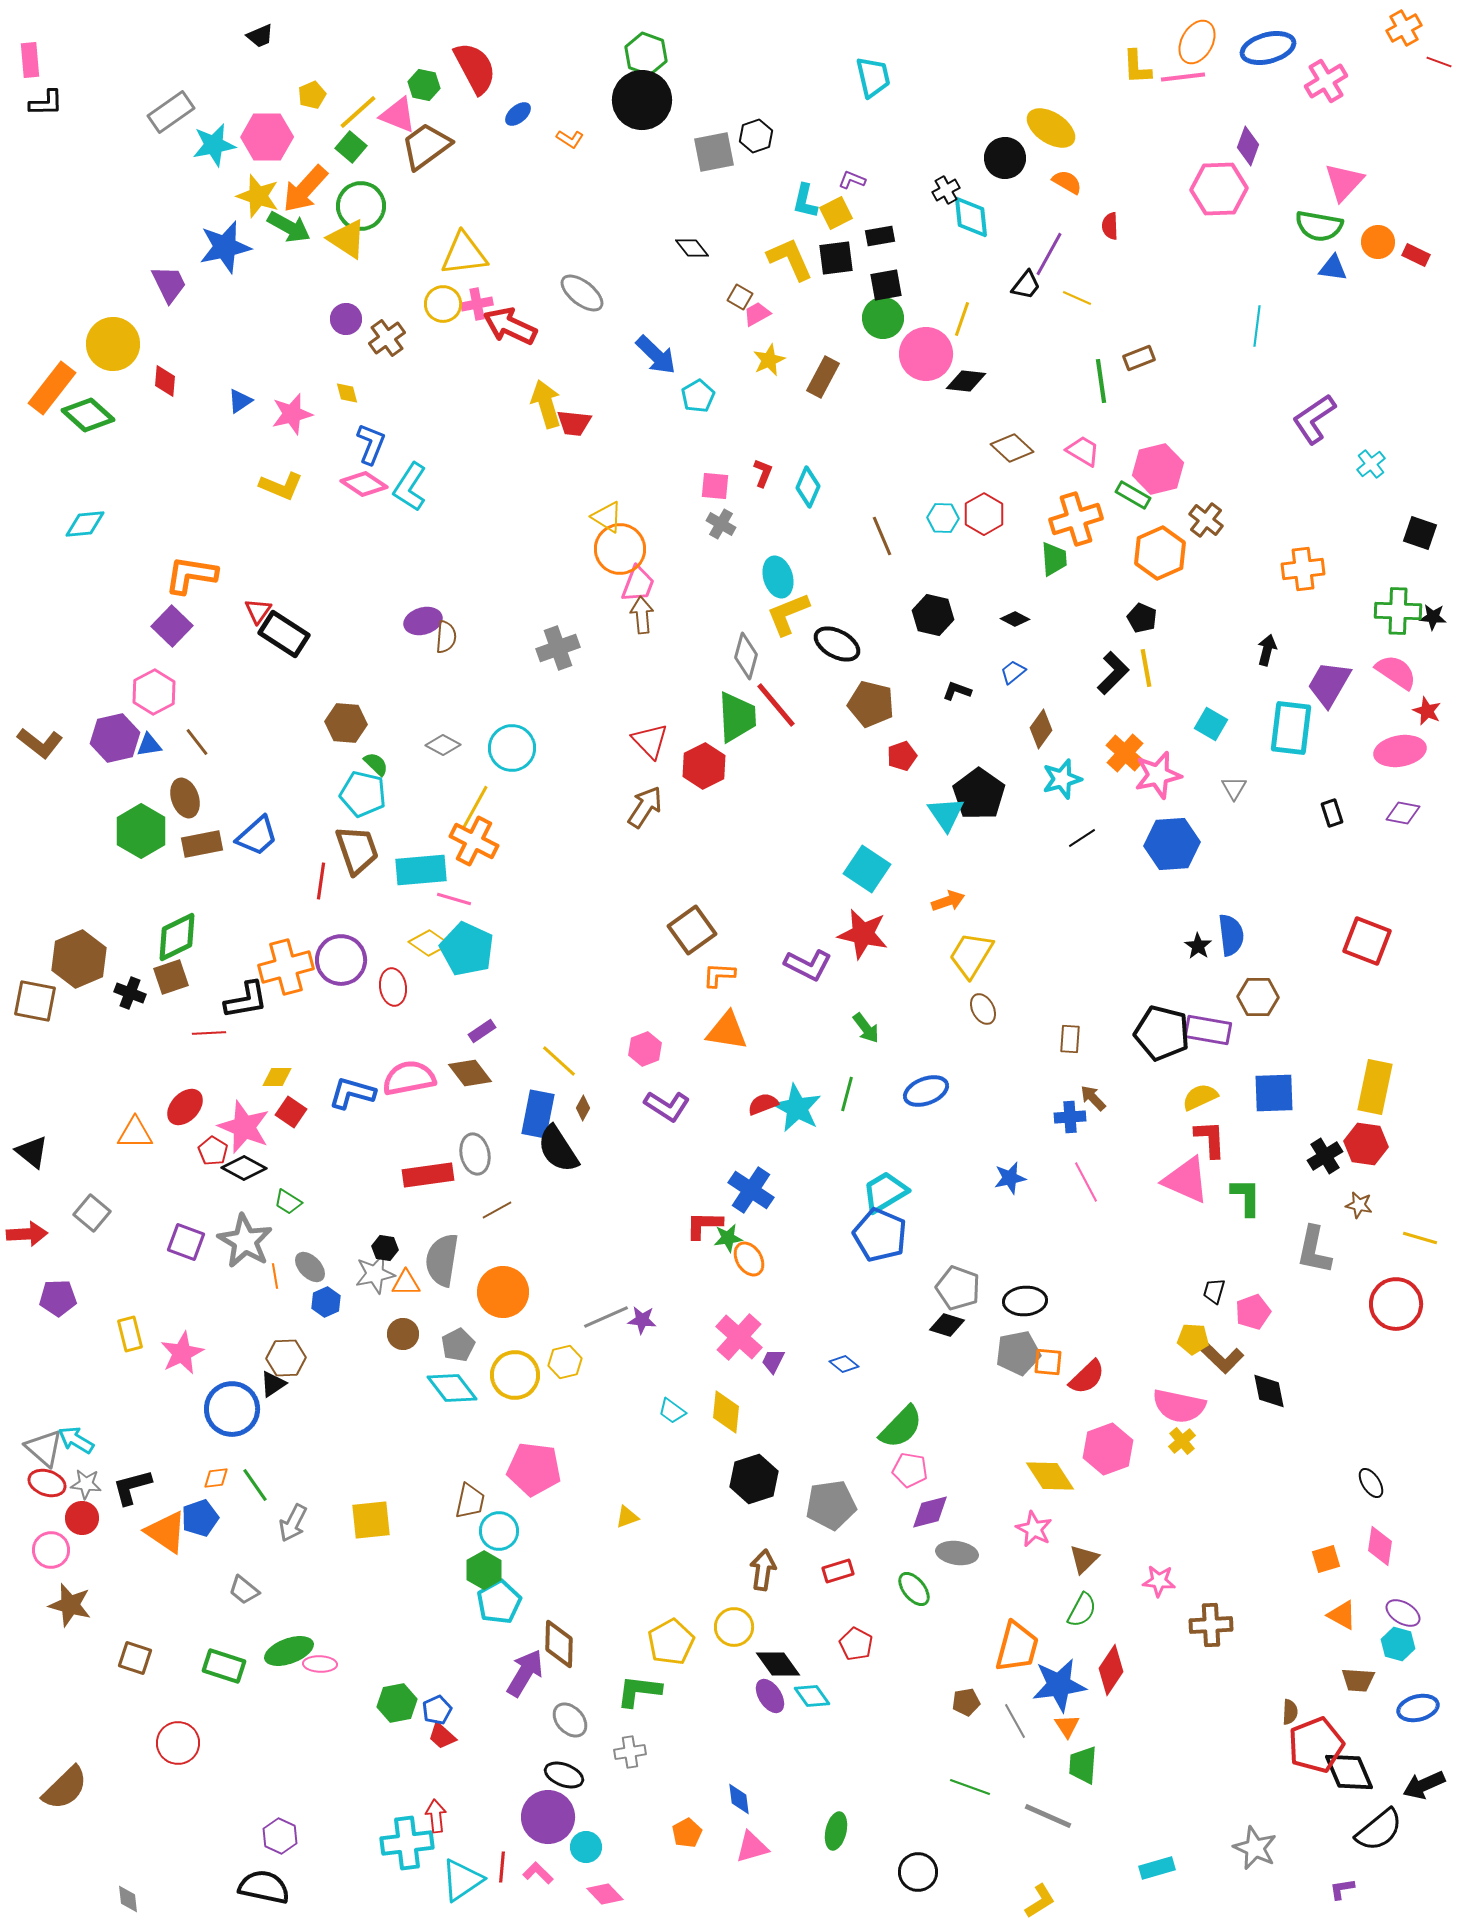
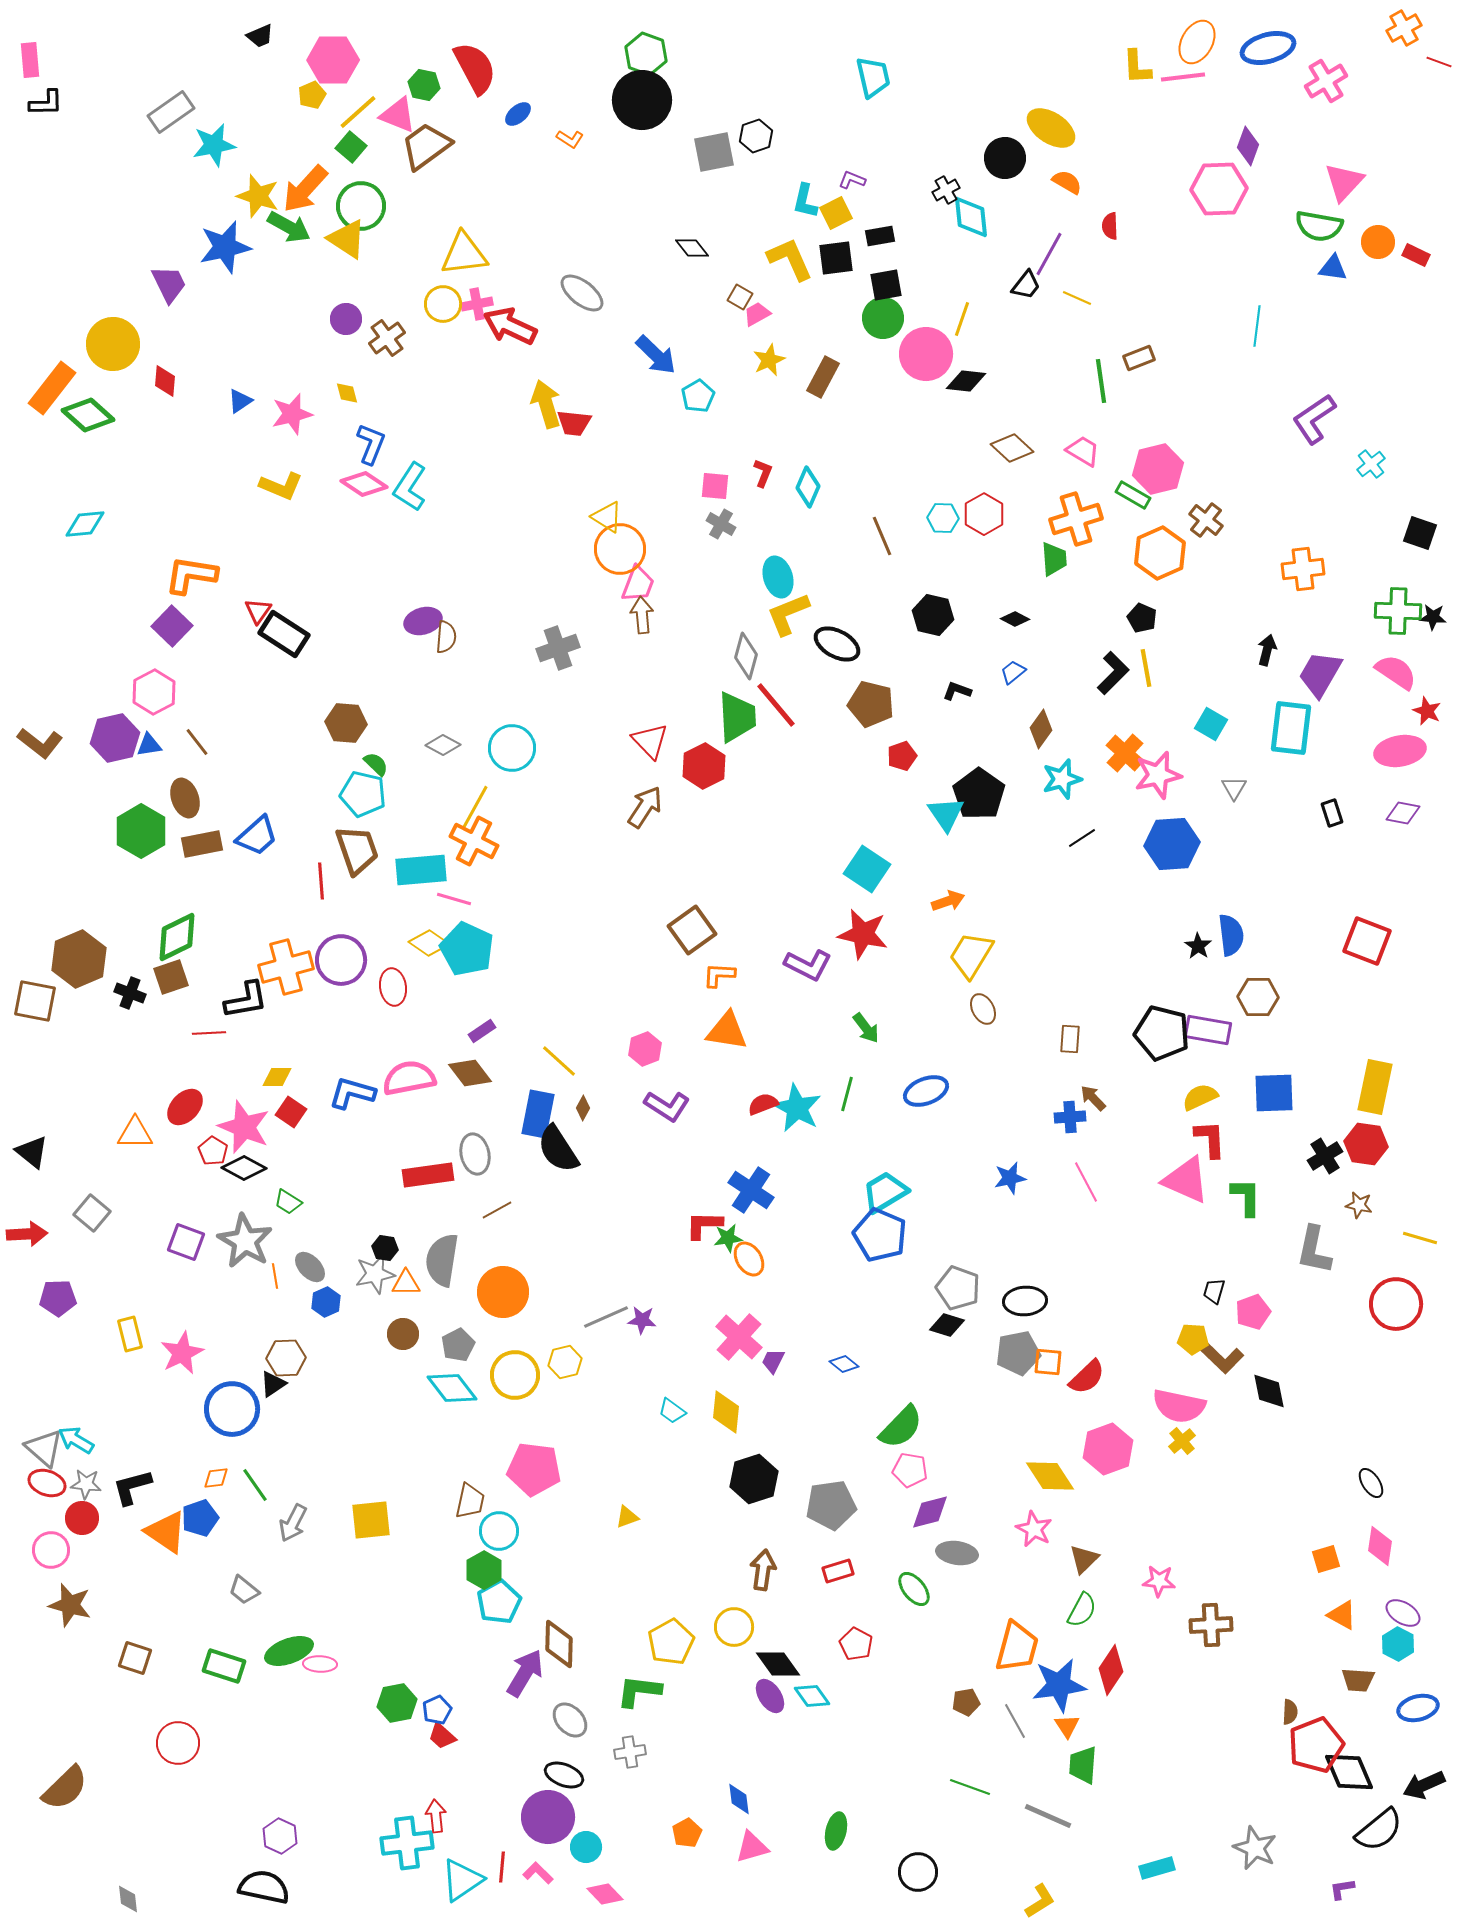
pink hexagon at (267, 137): moved 66 px right, 77 px up
purple trapezoid at (1329, 684): moved 9 px left, 10 px up
red line at (321, 881): rotated 12 degrees counterclockwise
cyan hexagon at (1398, 1644): rotated 12 degrees clockwise
